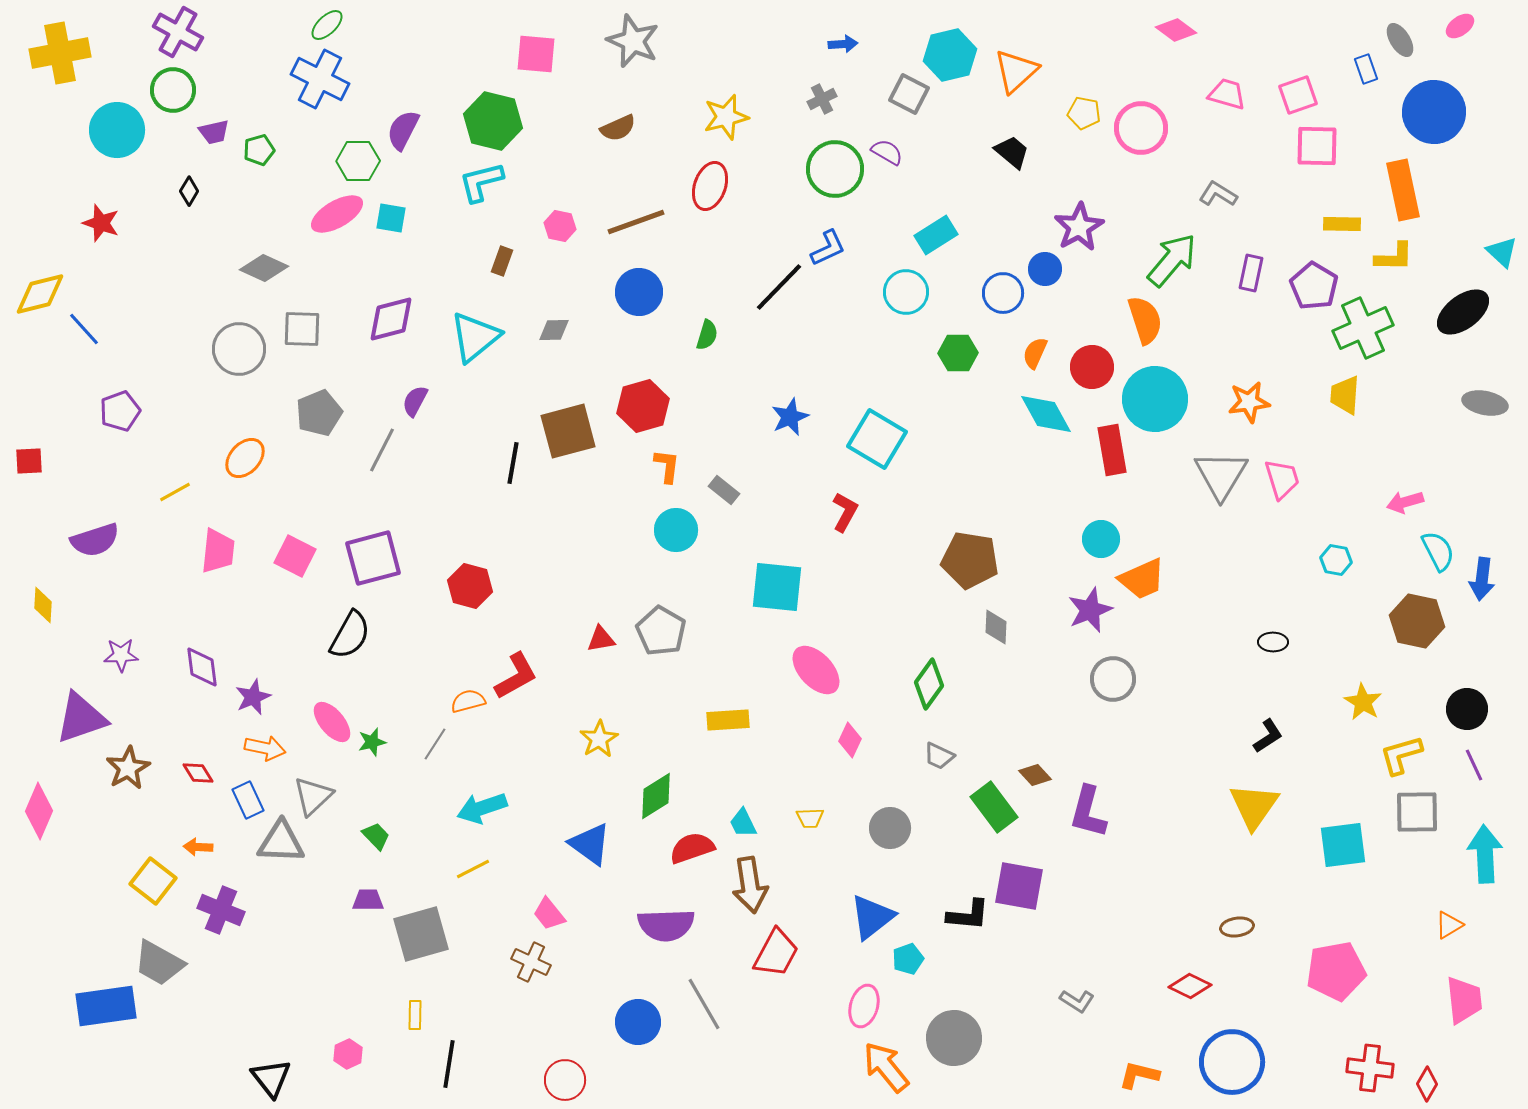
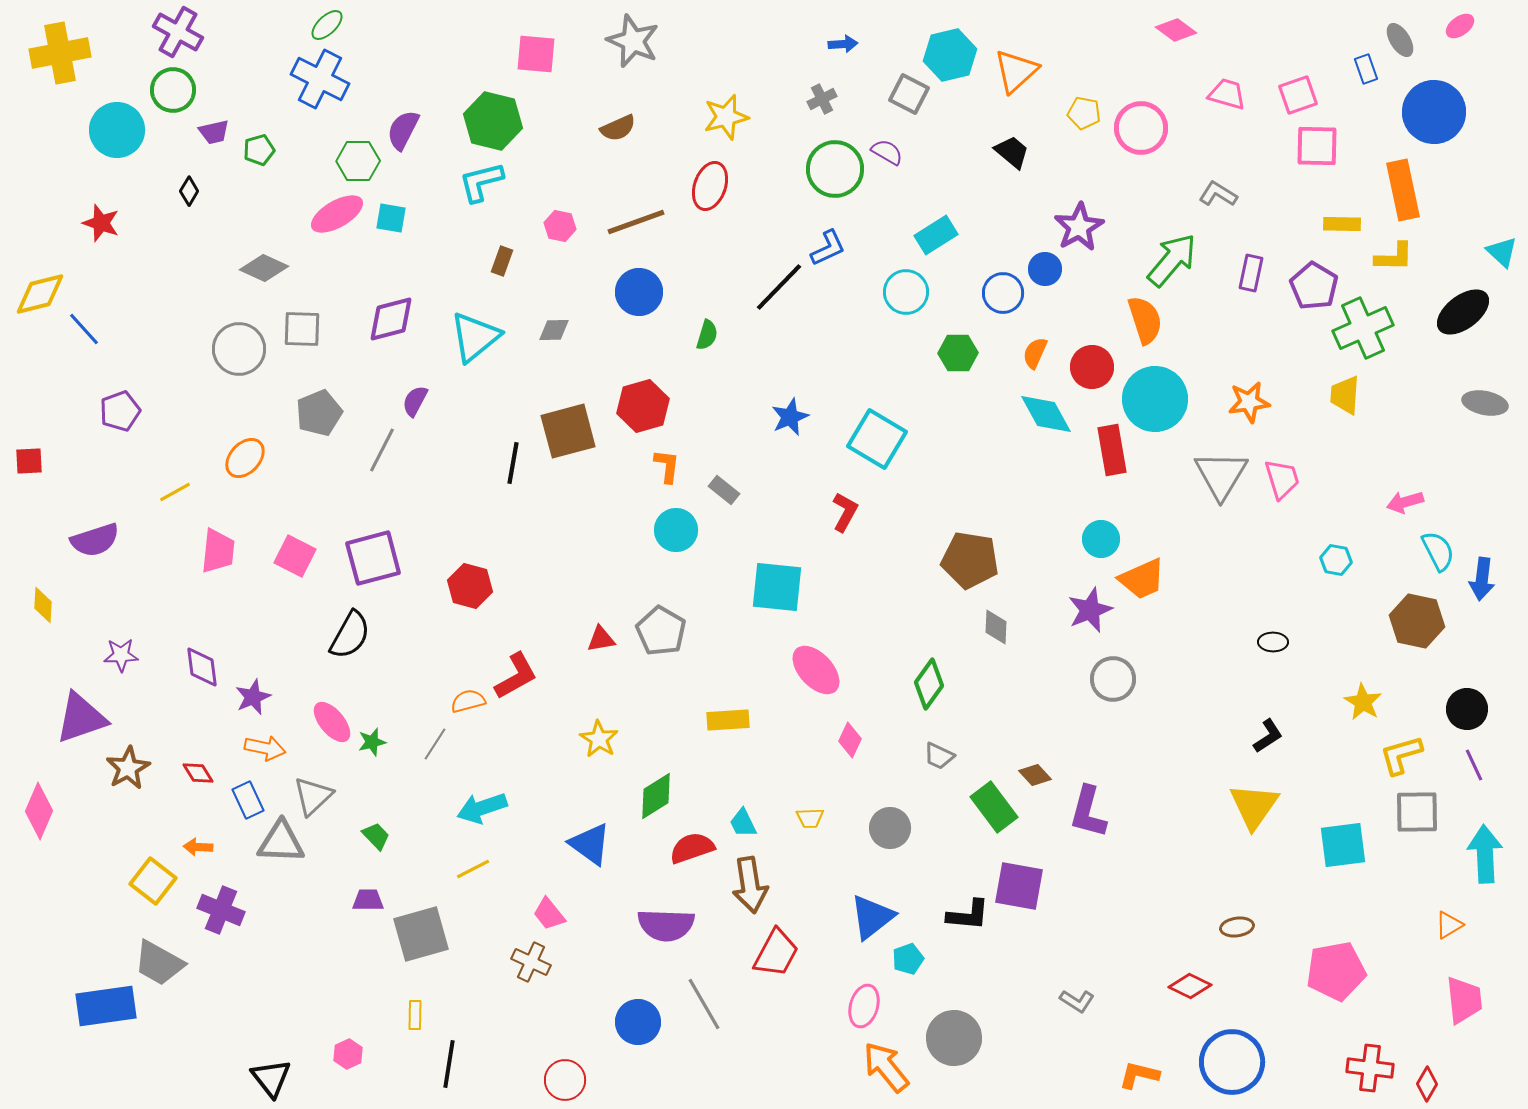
yellow star at (599, 739): rotated 9 degrees counterclockwise
purple semicircle at (666, 925): rotated 4 degrees clockwise
